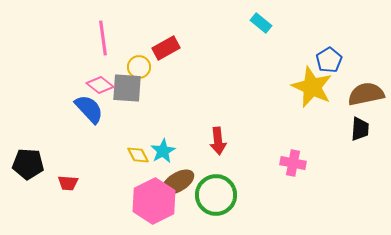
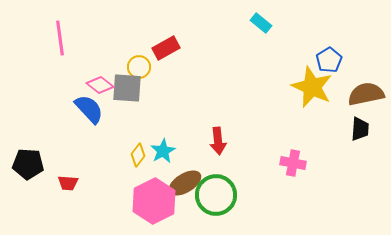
pink line: moved 43 px left
yellow diamond: rotated 65 degrees clockwise
brown ellipse: moved 7 px right, 1 px down
